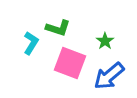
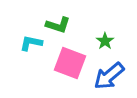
green L-shape: moved 3 px up
cyan L-shape: rotated 110 degrees counterclockwise
